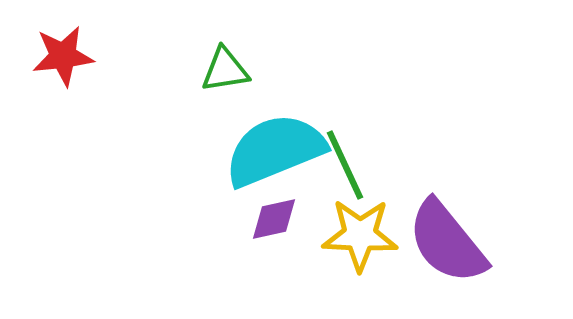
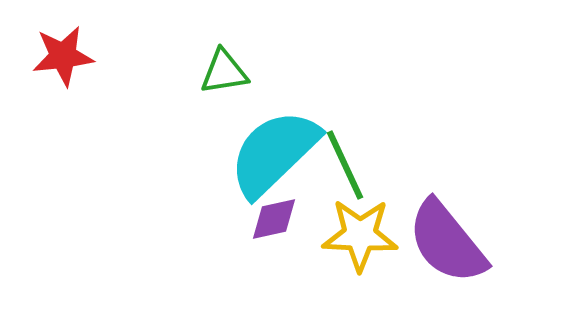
green triangle: moved 1 px left, 2 px down
cyan semicircle: moved 1 px left, 3 px down; rotated 22 degrees counterclockwise
